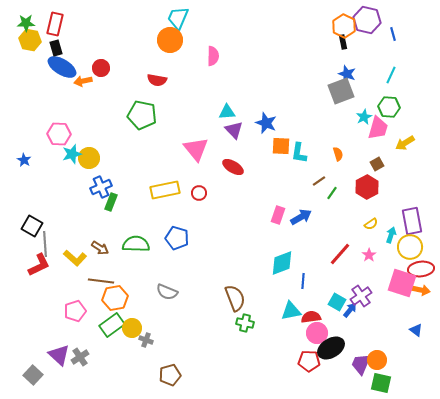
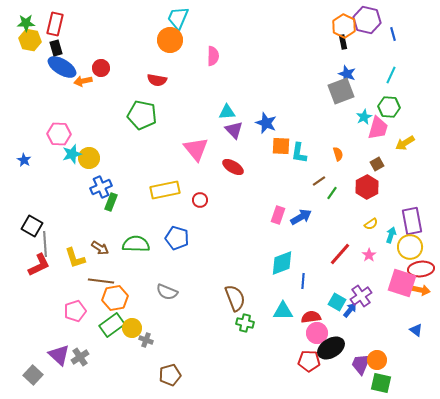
red circle at (199, 193): moved 1 px right, 7 px down
yellow L-shape at (75, 258): rotated 30 degrees clockwise
cyan triangle at (291, 311): moved 8 px left; rotated 10 degrees clockwise
